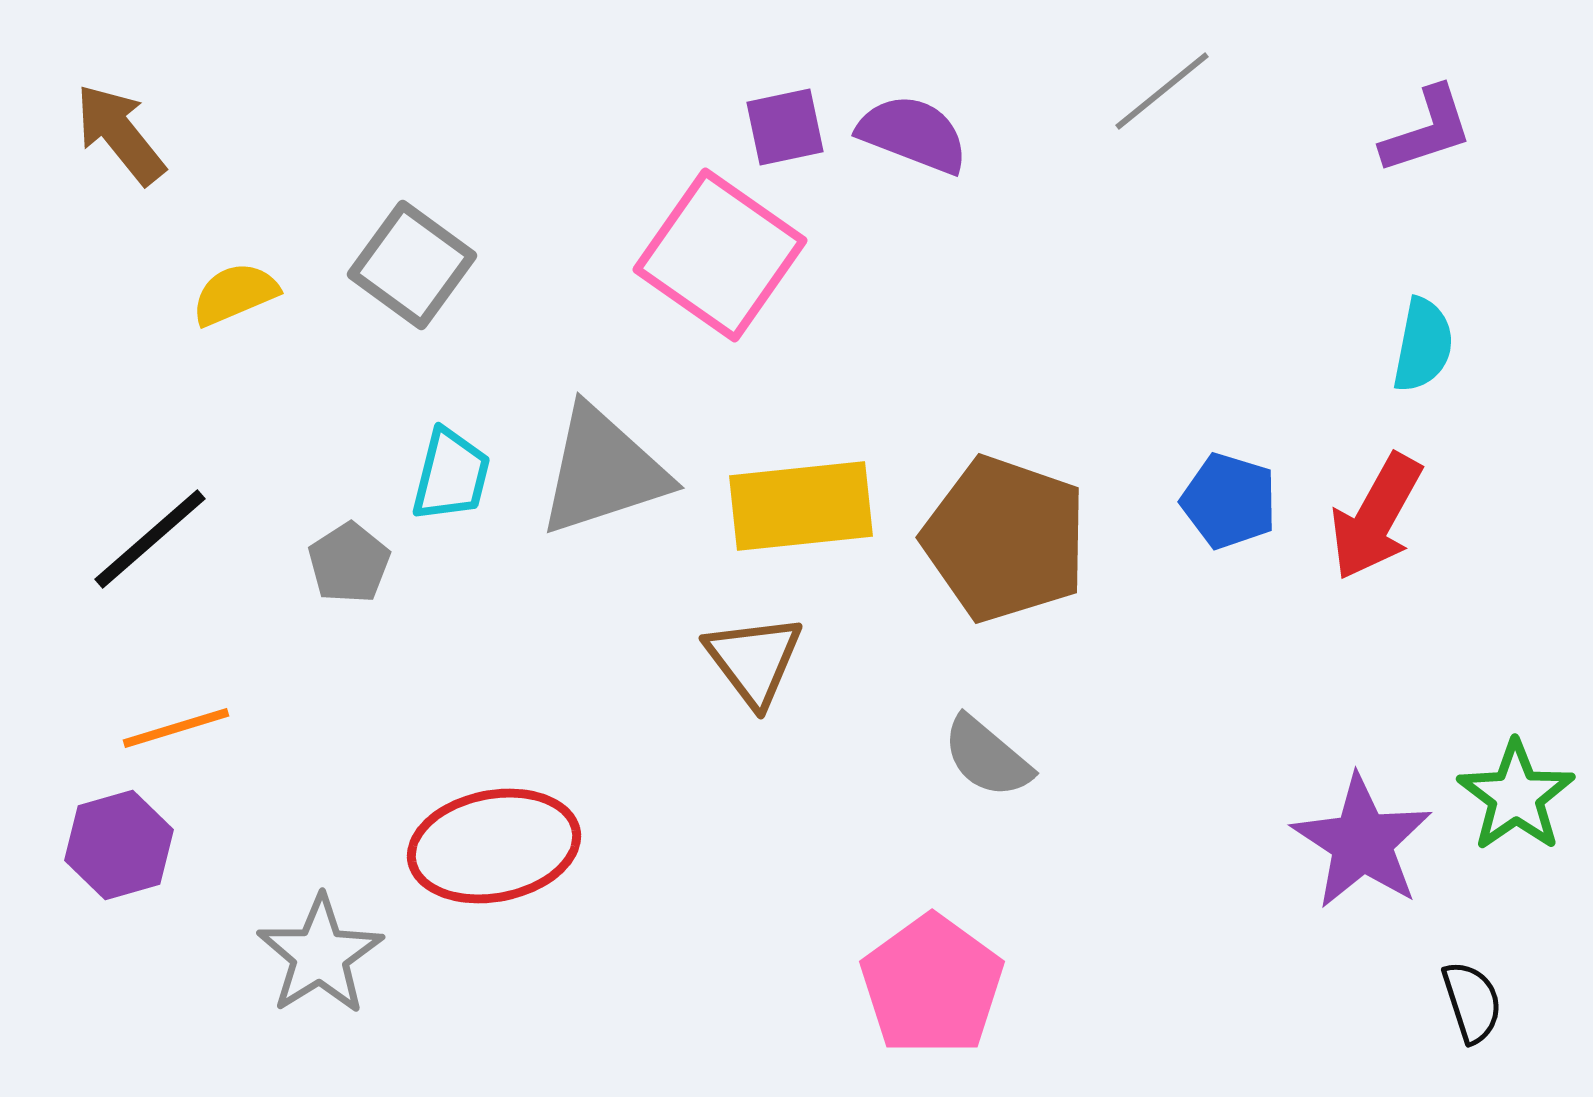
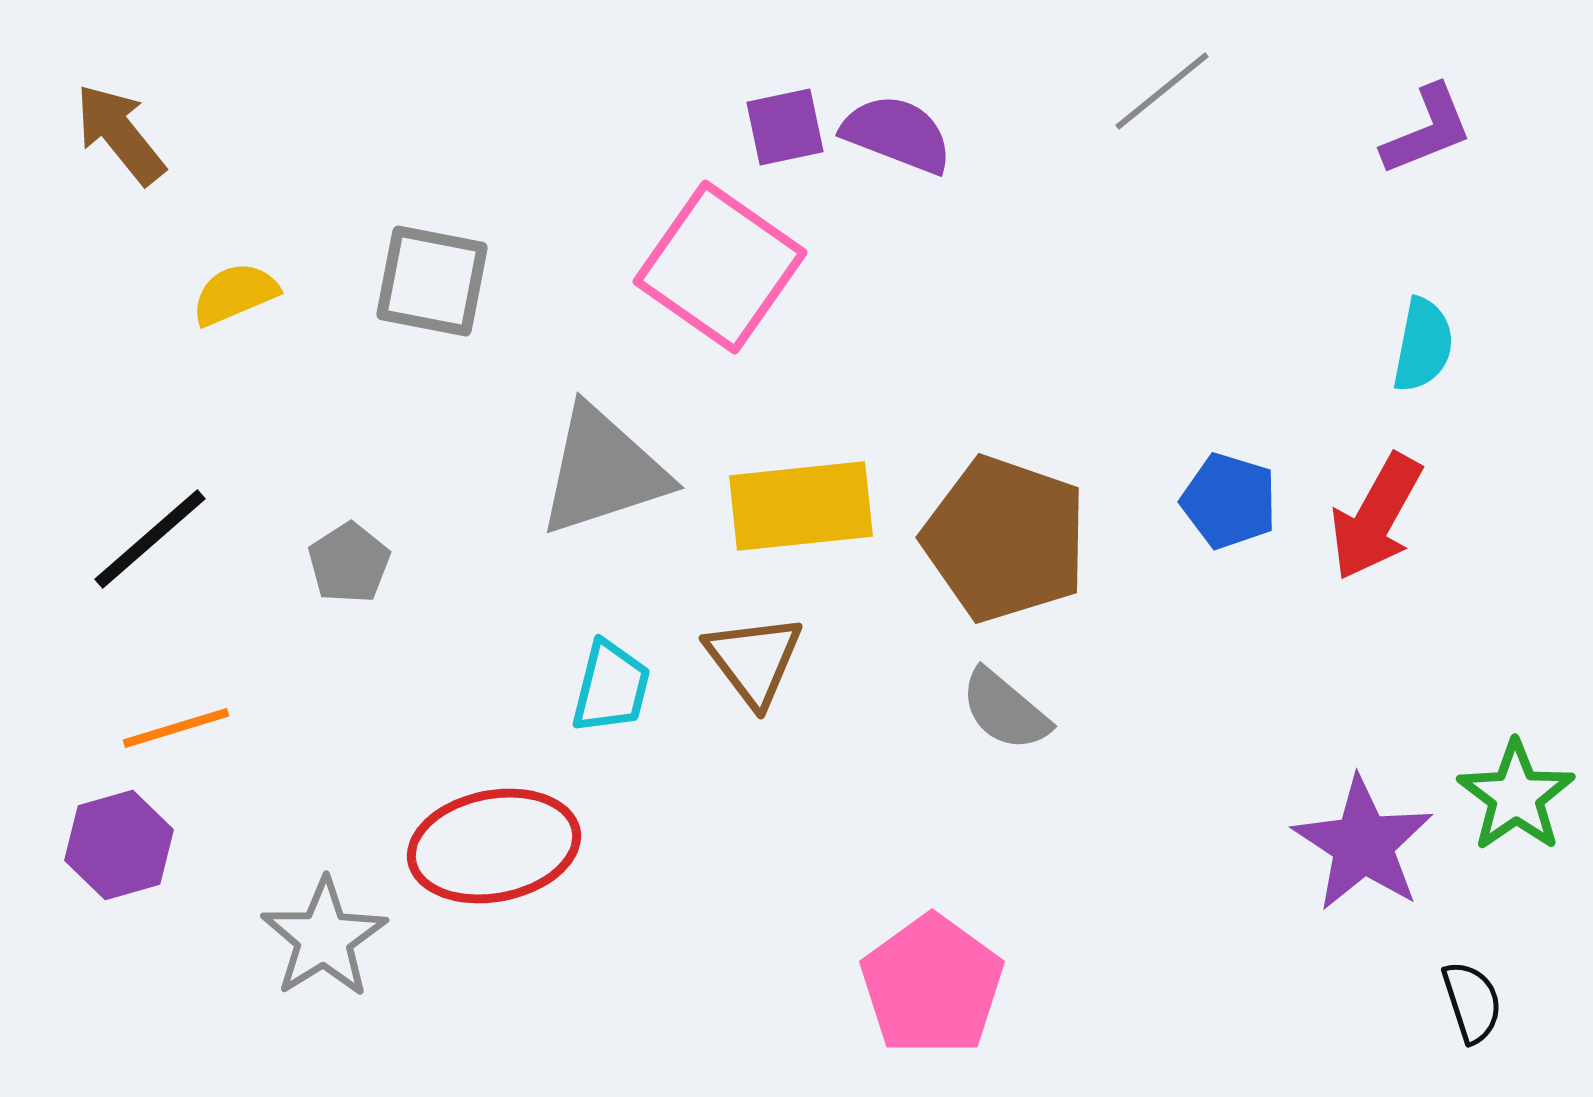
purple L-shape: rotated 4 degrees counterclockwise
purple semicircle: moved 16 px left
pink square: moved 12 px down
gray square: moved 20 px right, 16 px down; rotated 25 degrees counterclockwise
cyan trapezoid: moved 160 px right, 212 px down
gray semicircle: moved 18 px right, 47 px up
purple star: moved 1 px right, 2 px down
gray star: moved 4 px right, 17 px up
